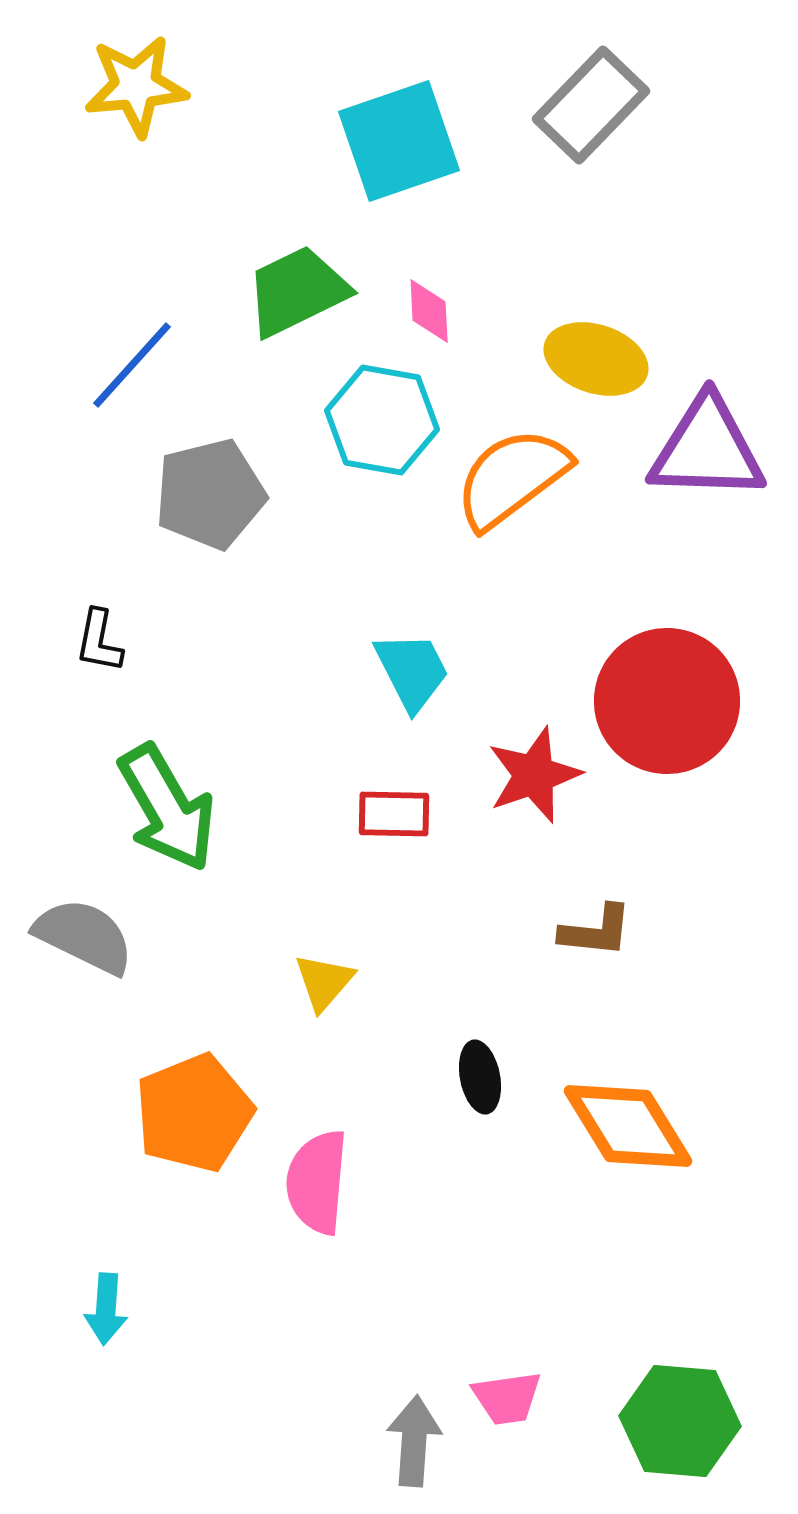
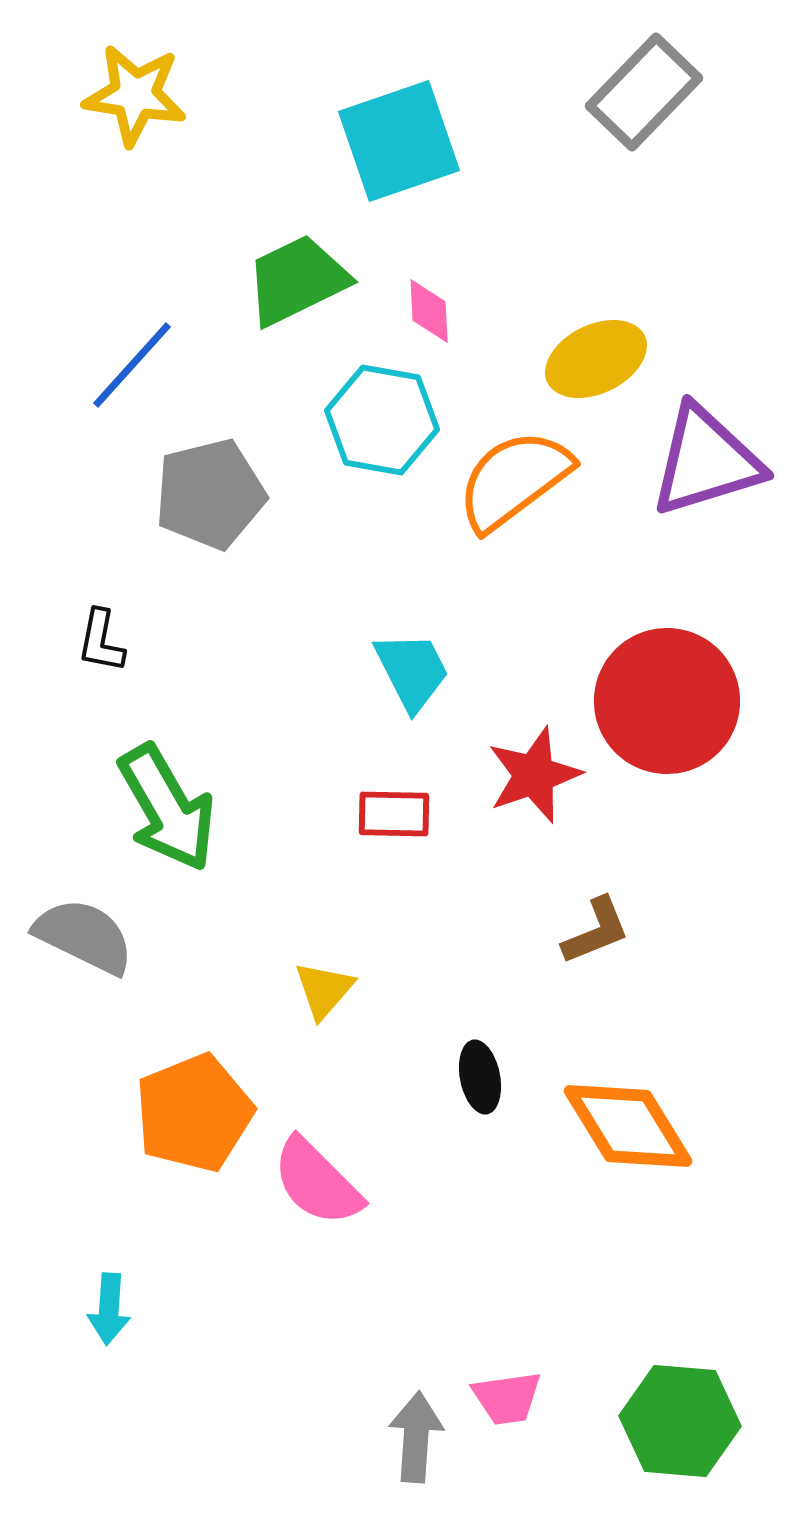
yellow star: moved 1 px left, 9 px down; rotated 14 degrees clockwise
gray rectangle: moved 53 px right, 13 px up
green trapezoid: moved 11 px up
yellow ellipse: rotated 44 degrees counterclockwise
purple triangle: moved 1 px left, 12 px down; rotated 19 degrees counterclockwise
orange semicircle: moved 2 px right, 2 px down
black L-shape: moved 2 px right
brown L-shape: rotated 28 degrees counterclockwise
yellow triangle: moved 8 px down
pink semicircle: rotated 50 degrees counterclockwise
cyan arrow: moved 3 px right
gray arrow: moved 2 px right, 4 px up
